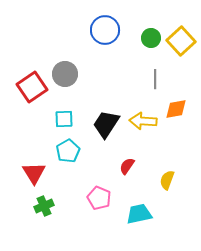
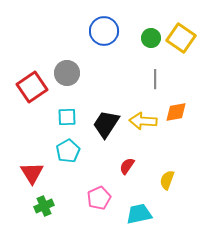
blue circle: moved 1 px left, 1 px down
yellow square: moved 3 px up; rotated 12 degrees counterclockwise
gray circle: moved 2 px right, 1 px up
orange diamond: moved 3 px down
cyan square: moved 3 px right, 2 px up
red triangle: moved 2 px left
pink pentagon: rotated 25 degrees clockwise
